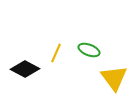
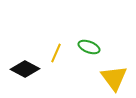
green ellipse: moved 3 px up
